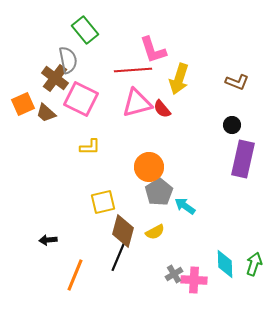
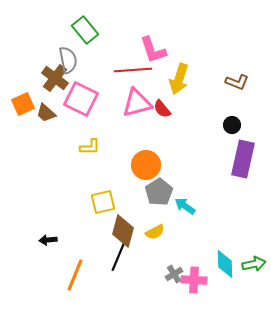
orange circle: moved 3 px left, 2 px up
green arrow: rotated 60 degrees clockwise
